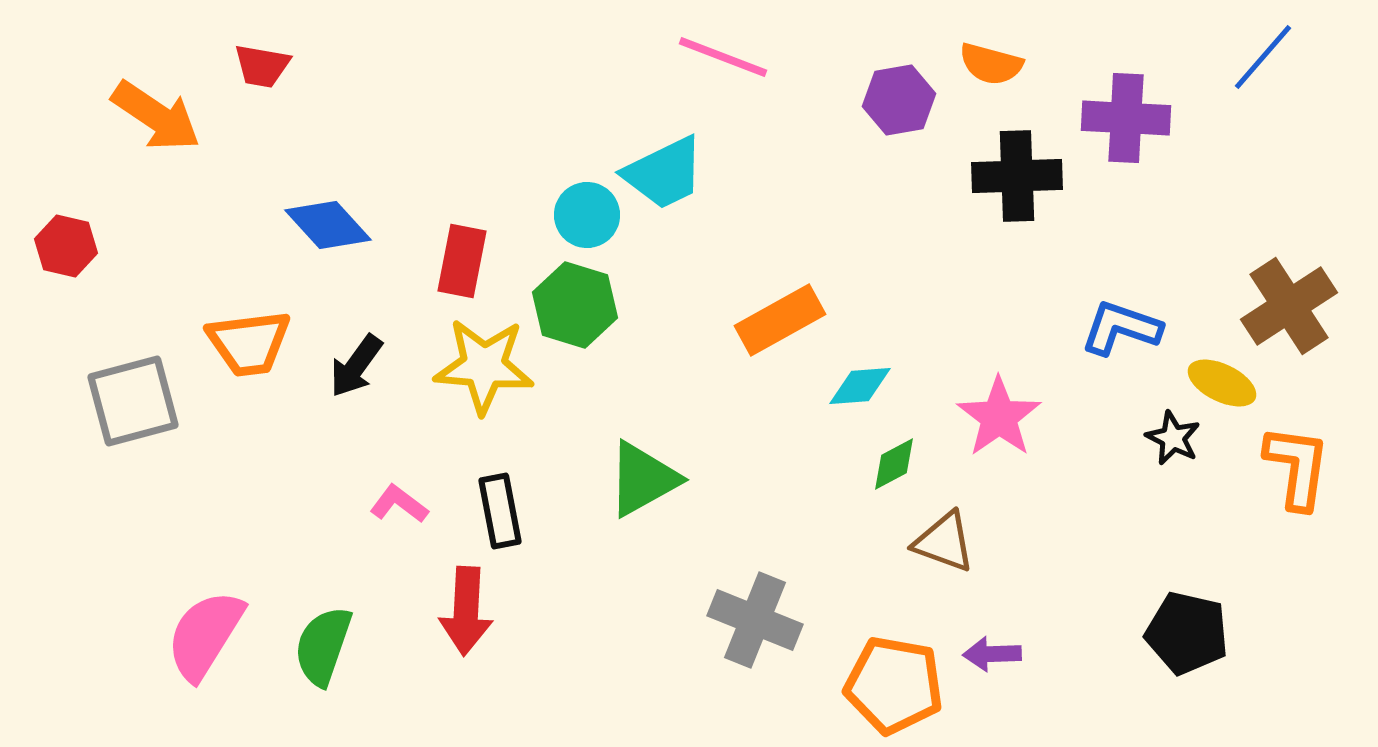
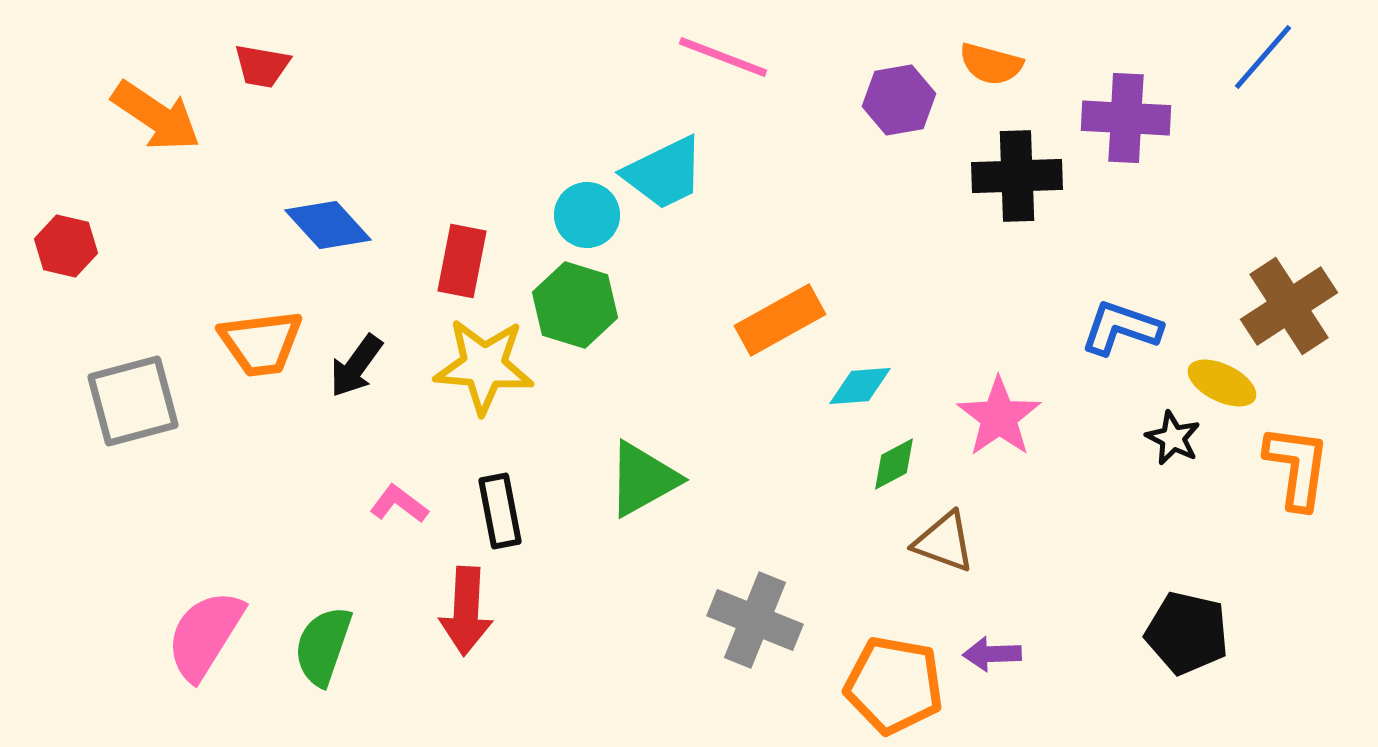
orange trapezoid: moved 12 px right
